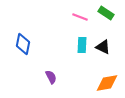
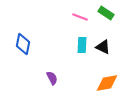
purple semicircle: moved 1 px right, 1 px down
